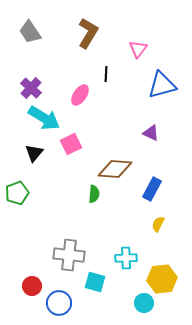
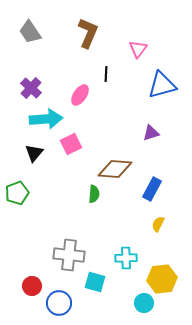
brown L-shape: rotated 8 degrees counterclockwise
cyan arrow: moved 2 px right, 1 px down; rotated 36 degrees counterclockwise
purple triangle: rotated 42 degrees counterclockwise
